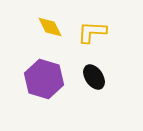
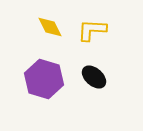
yellow L-shape: moved 2 px up
black ellipse: rotated 15 degrees counterclockwise
